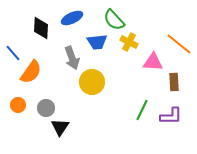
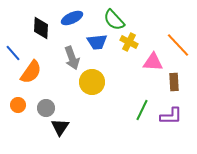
orange line: moved 1 px left, 1 px down; rotated 8 degrees clockwise
